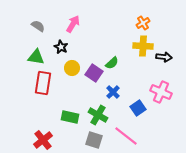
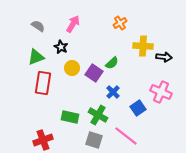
orange cross: moved 23 px left
green triangle: rotated 30 degrees counterclockwise
red cross: rotated 18 degrees clockwise
